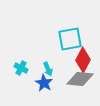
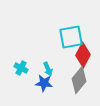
cyan square: moved 1 px right, 2 px up
red diamond: moved 5 px up
gray diamond: moved 1 px left, 1 px down; rotated 56 degrees counterclockwise
blue star: rotated 24 degrees counterclockwise
